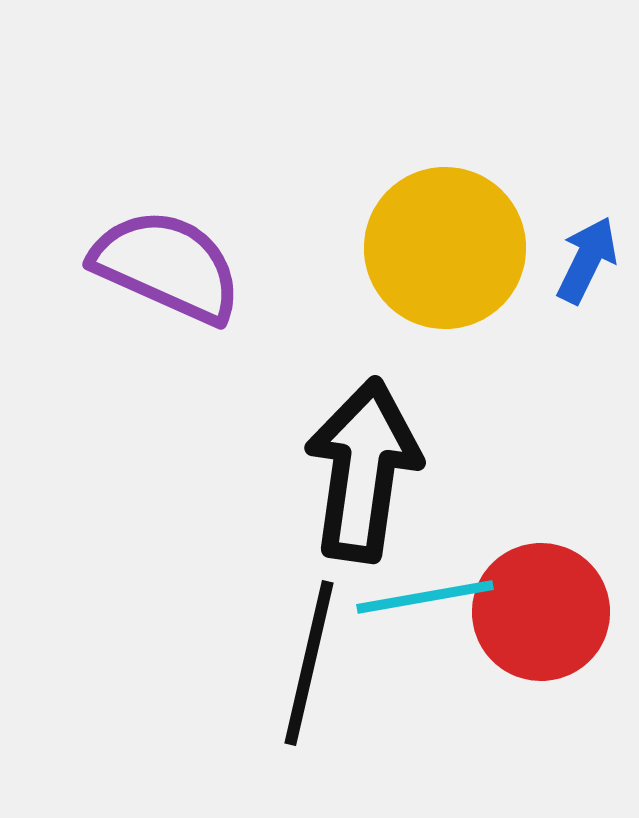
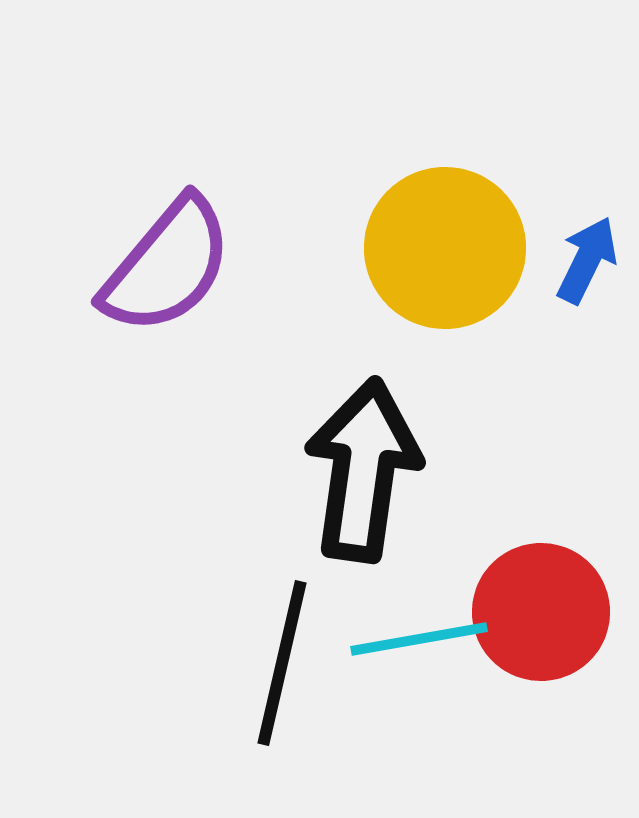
purple semicircle: rotated 106 degrees clockwise
cyan line: moved 6 px left, 42 px down
black line: moved 27 px left
